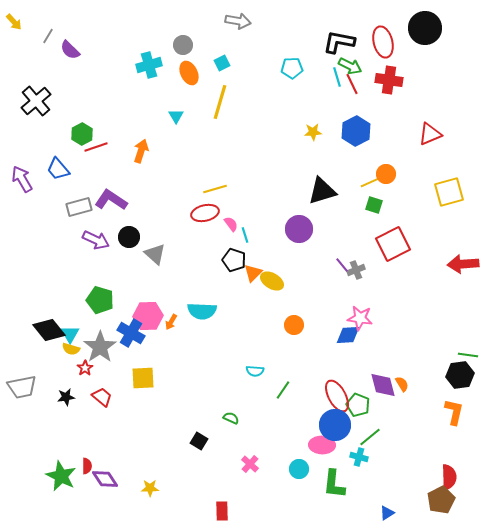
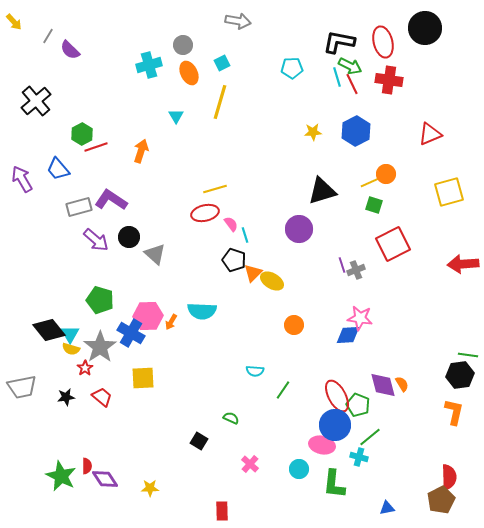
purple arrow at (96, 240): rotated 16 degrees clockwise
purple line at (342, 265): rotated 21 degrees clockwise
pink ellipse at (322, 445): rotated 10 degrees clockwise
blue triangle at (387, 513): moved 5 px up; rotated 21 degrees clockwise
